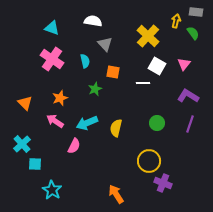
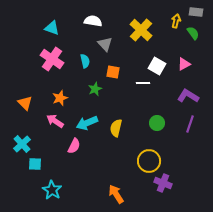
yellow cross: moved 7 px left, 6 px up
pink triangle: rotated 24 degrees clockwise
